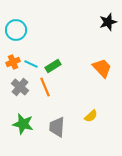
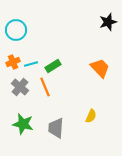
cyan line: rotated 40 degrees counterclockwise
orange trapezoid: moved 2 px left
yellow semicircle: rotated 24 degrees counterclockwise
gray trapezoid: moved 1 px left, 1 px down
